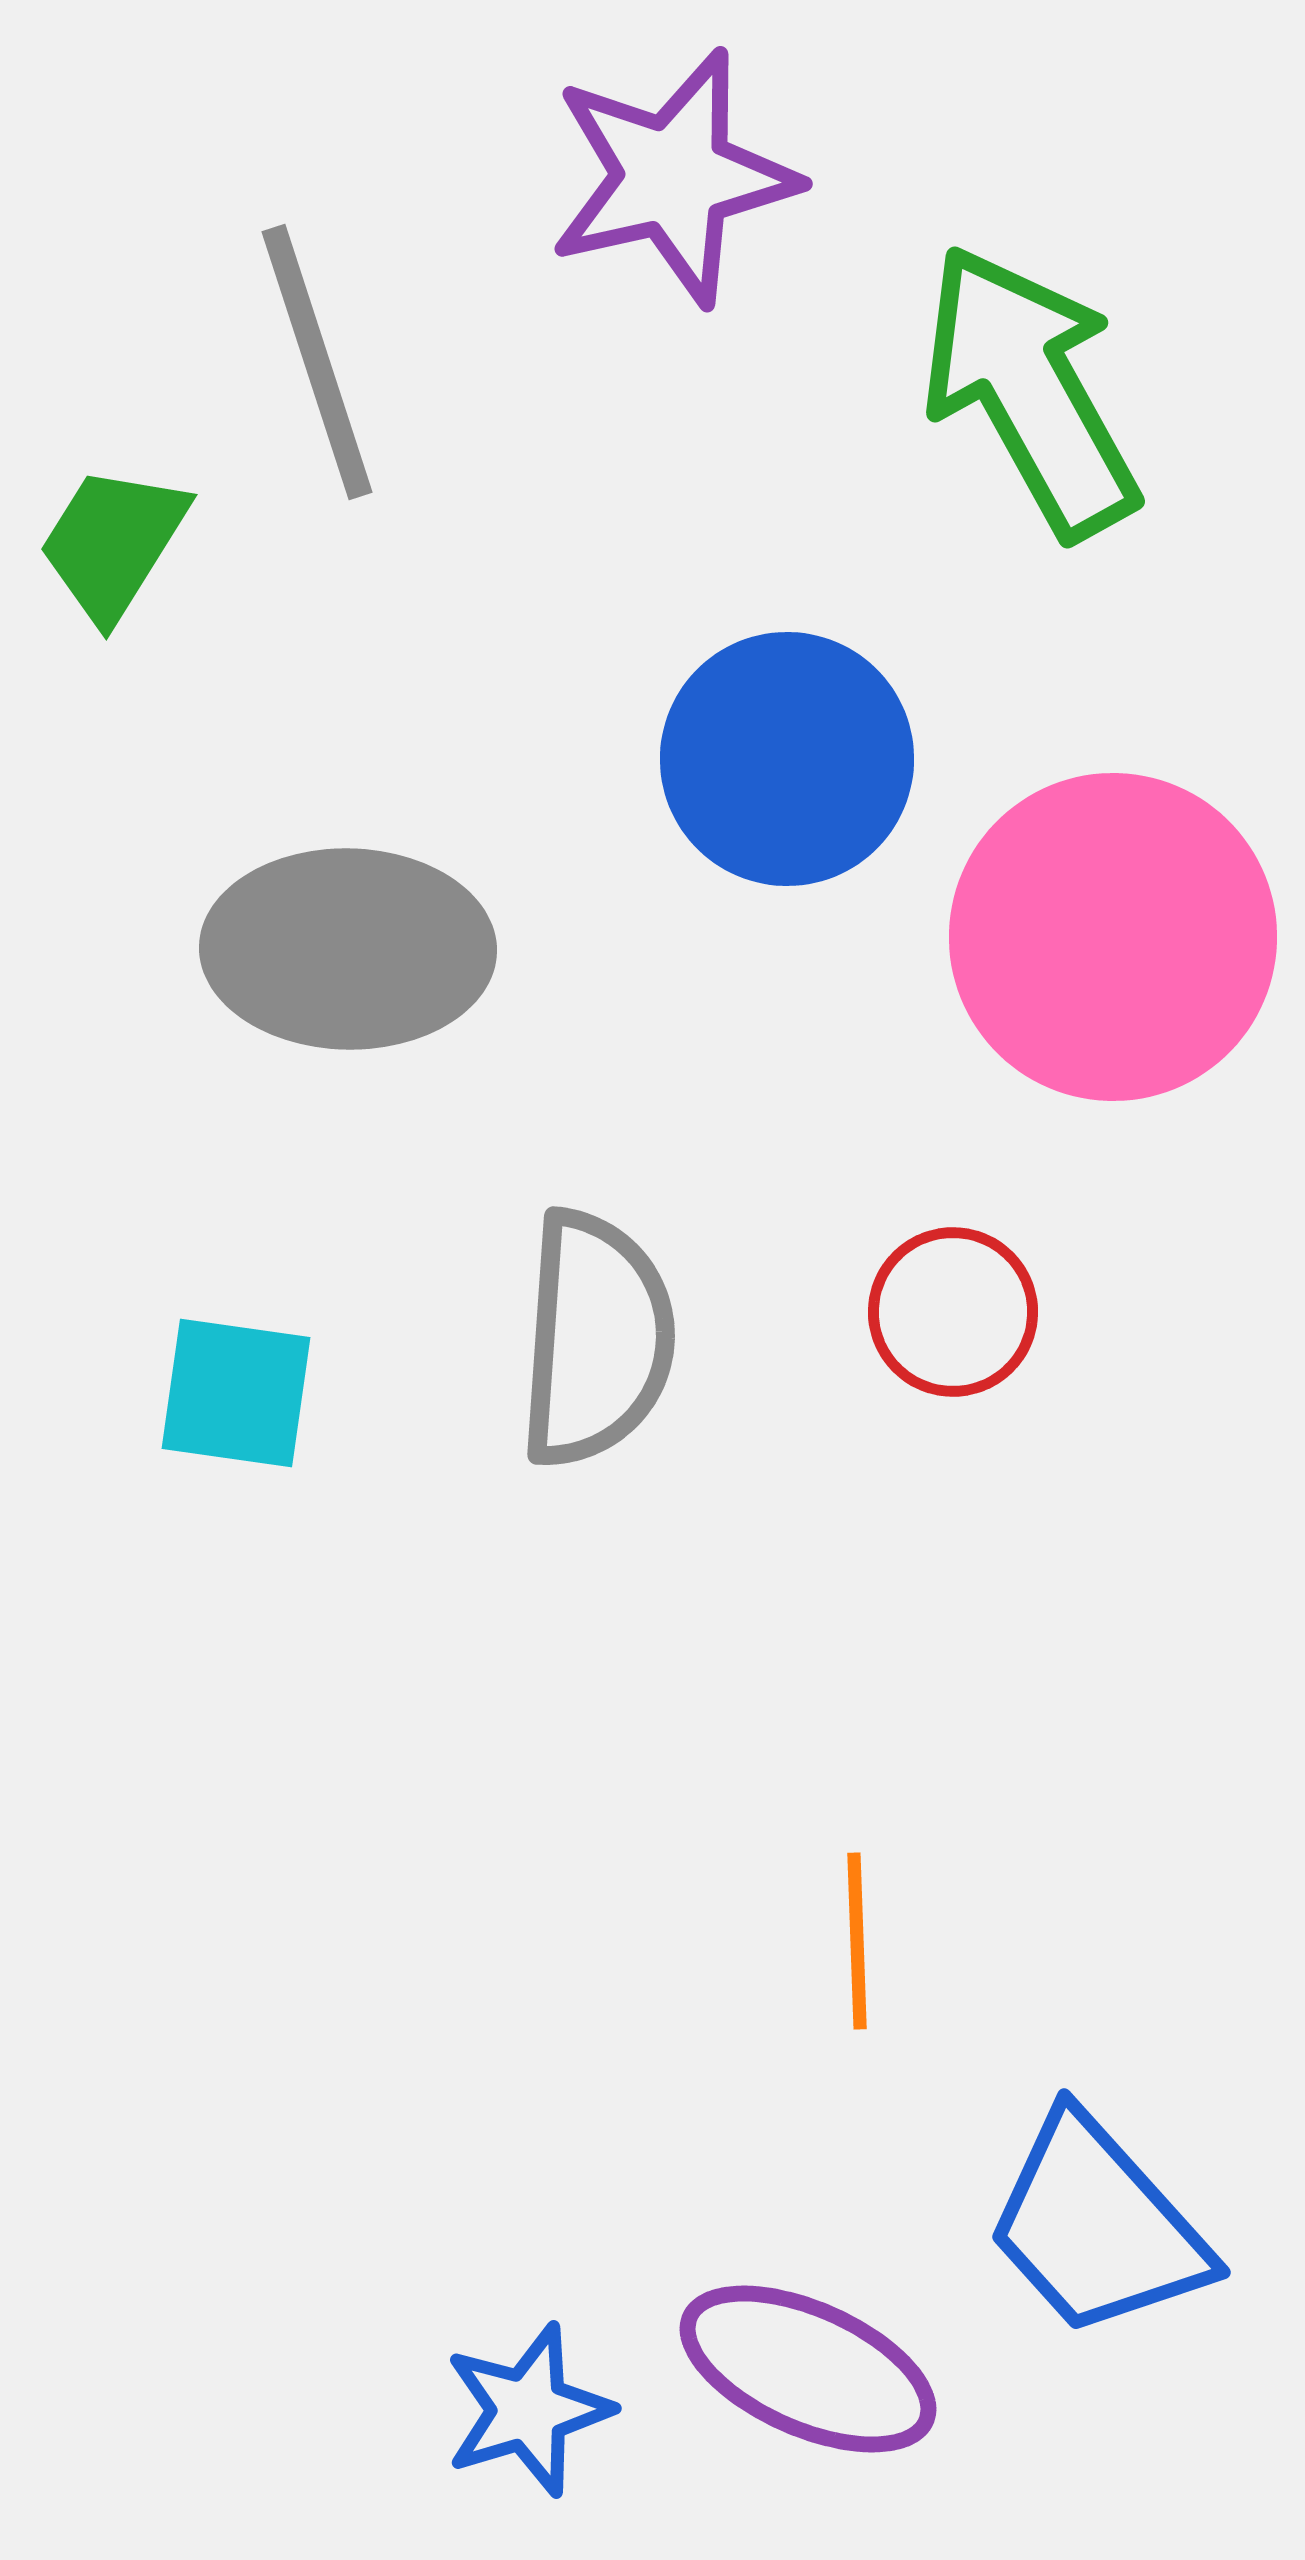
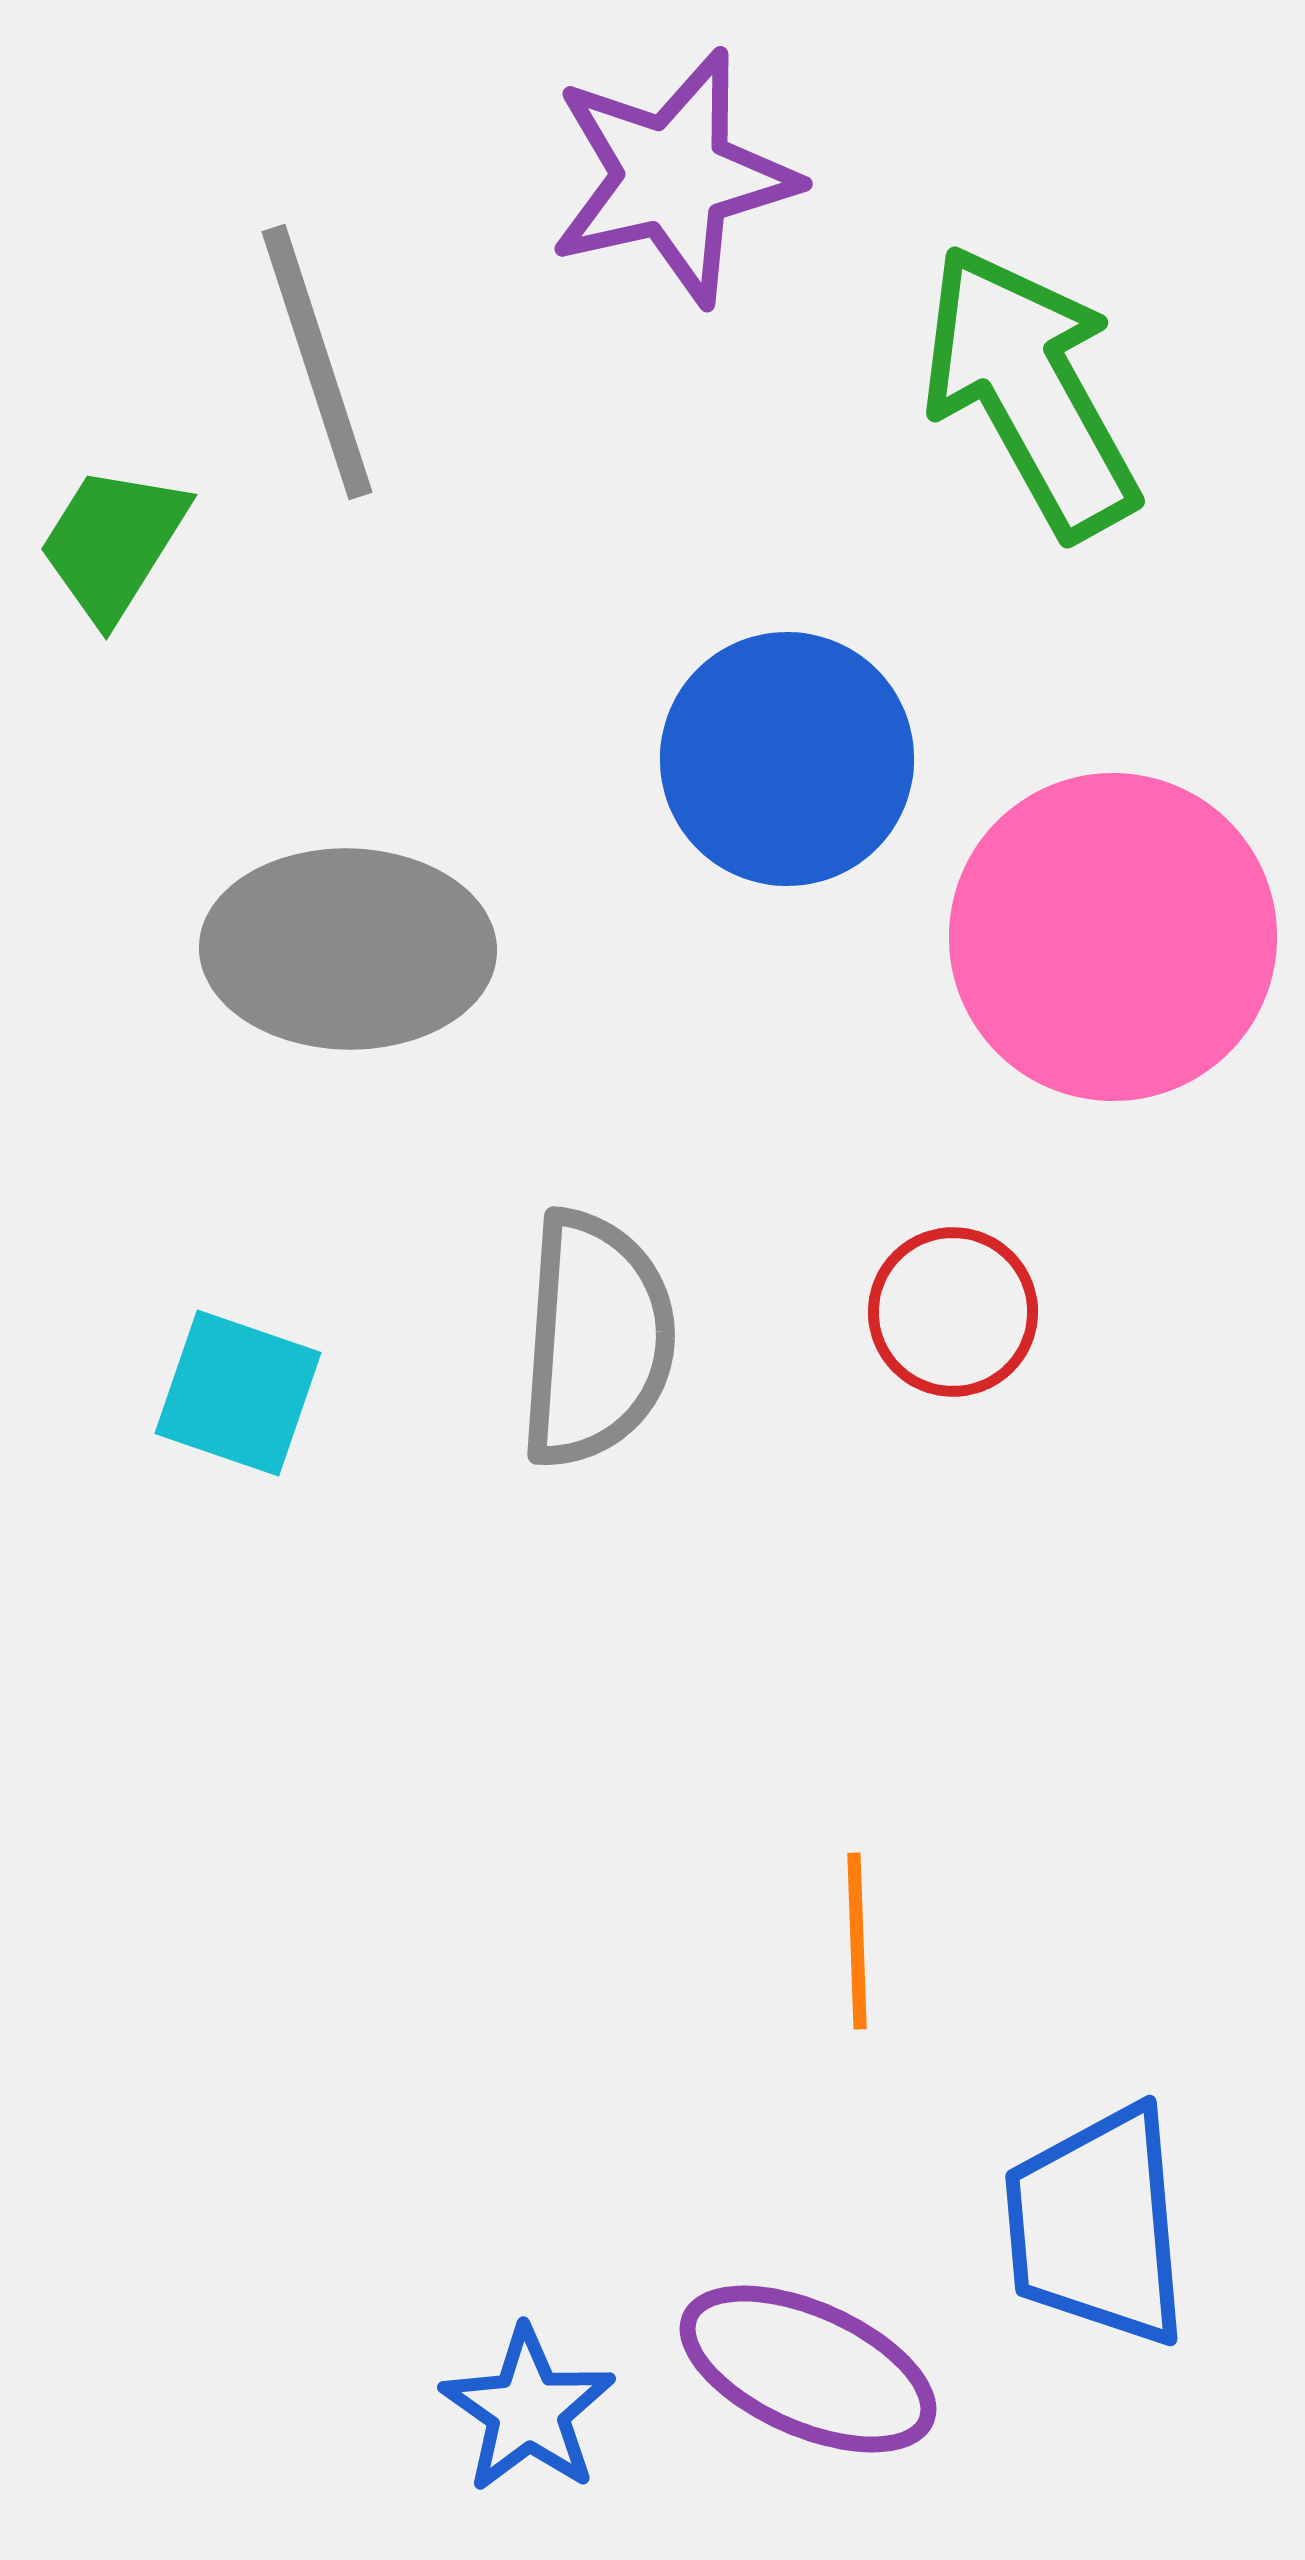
cyan square: moved 2 px right; rotated 11 degrees clockwise
blue trapezoid: rotated 37 degrees clockwise
blue star: rotated 20 degrees counterclockwise
